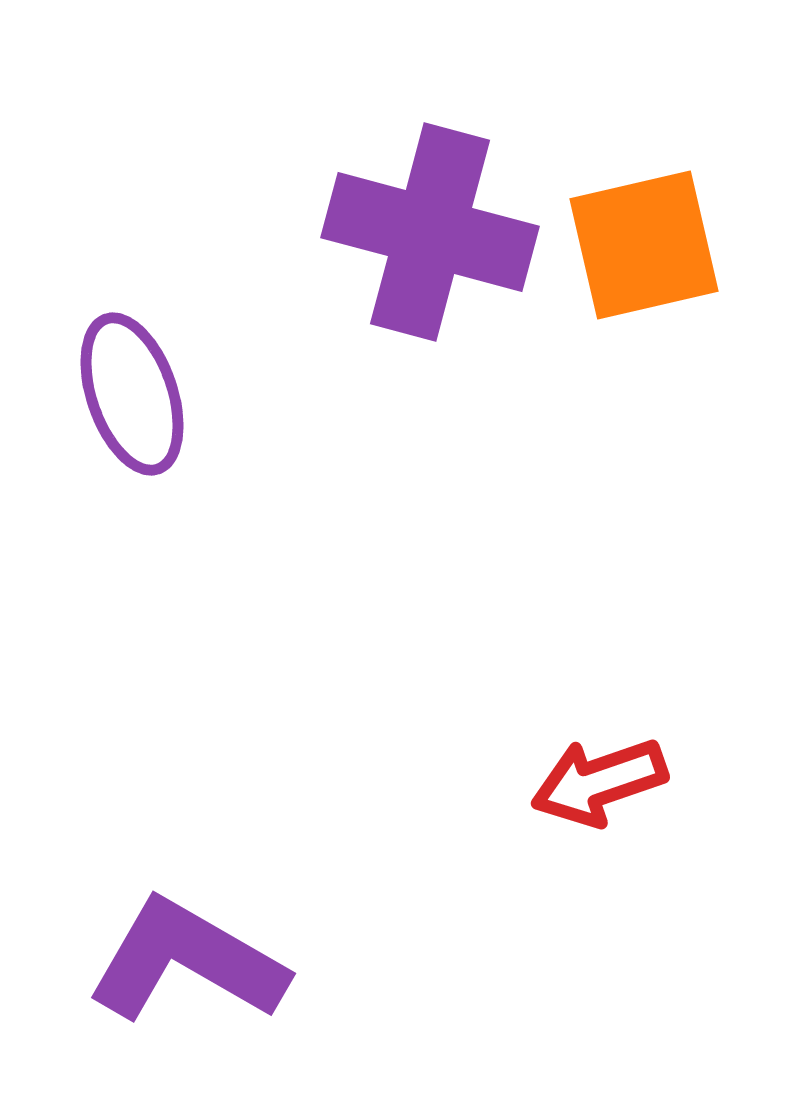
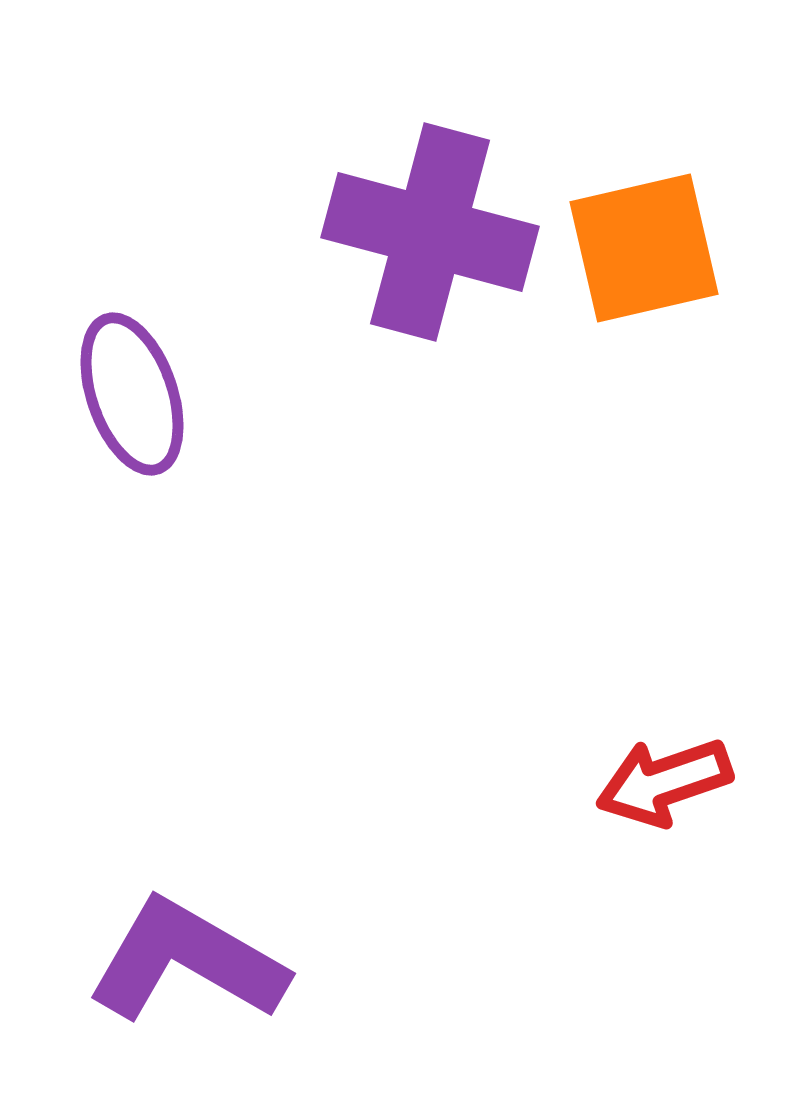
orange square: moved 3 px down
red arrow: moved 65 px right
